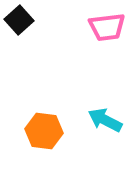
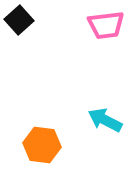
pink trapezoid: moved 1 px left, 2 px up
orange hexagon: moved 2 px left, 14 px down
